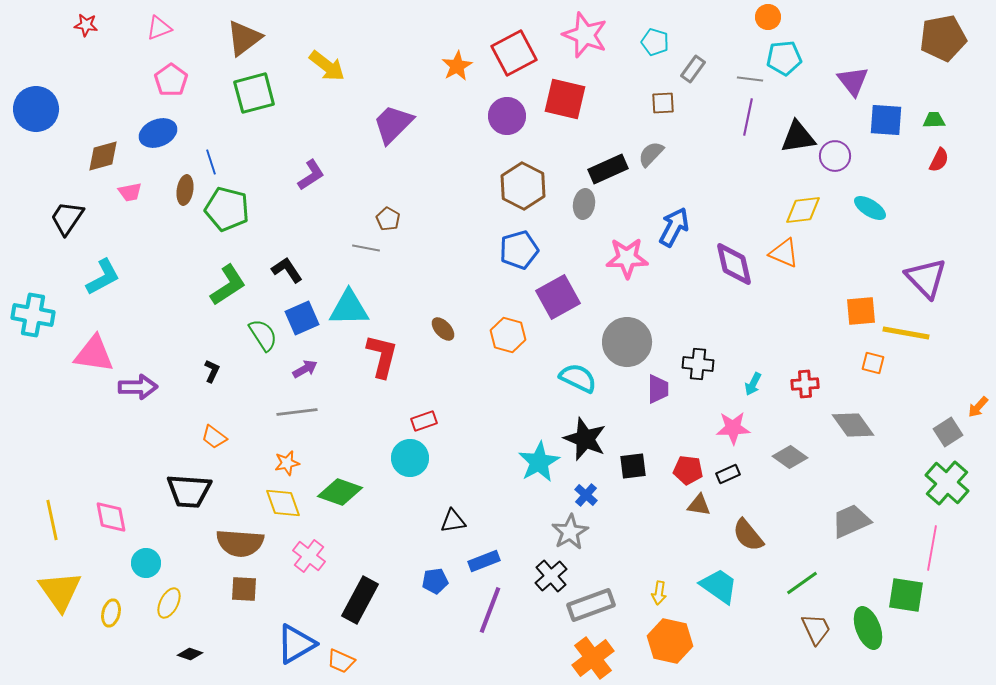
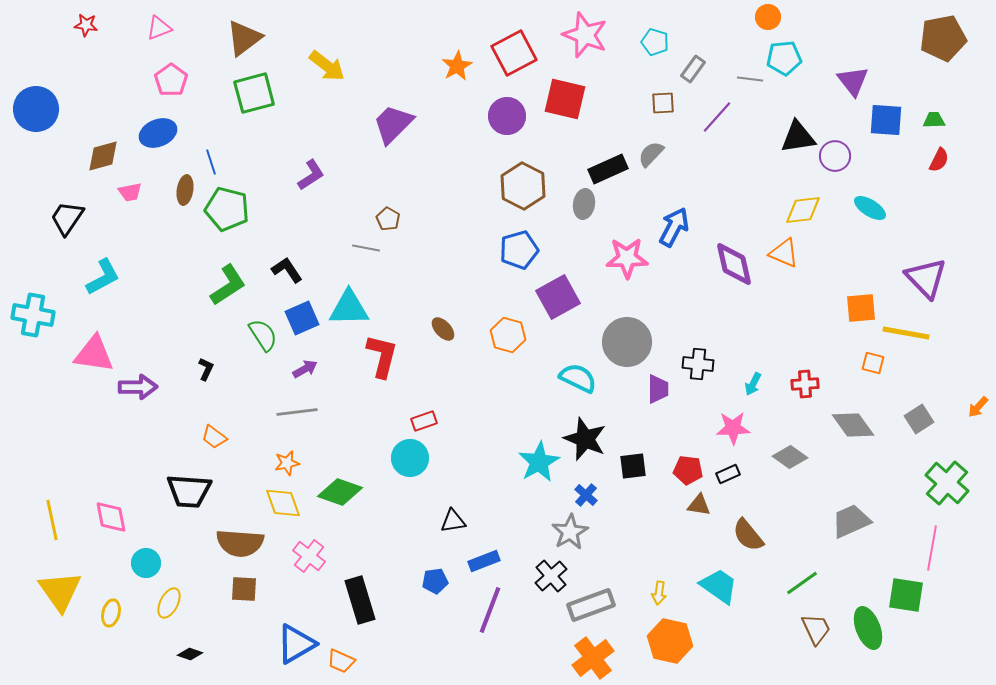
purple line at (748, 117): moved 31 px left; rotated 30 degrees clockwise
orange square at (861, 311): moved 3 px up
black L-shape at (212, 371): moved 6 px left, 2 px up
gray square at (948, 432): moved 29 px left, 13 px up
black rectangle at (360, 600): rotated 45 degrees counterclockwise
